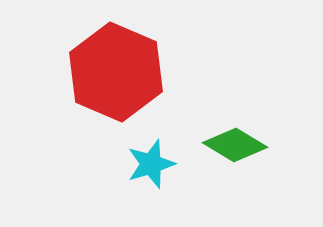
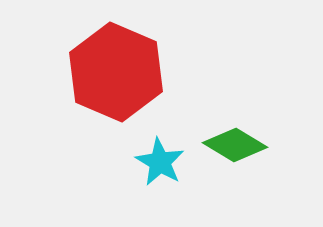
cyan star: moved 9 px right, 2 px up; rotated 24 degrees counterclockwise
